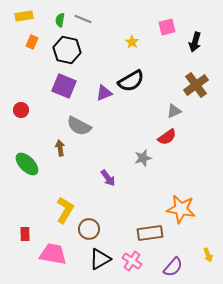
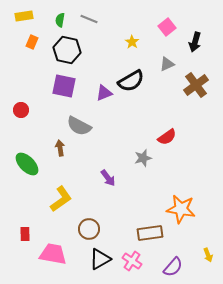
gray line: moved 6 px right
pink square: rotated 24 degrees counterclockwise
purple square: rotated 10 degrees counterclockwise
gray triangle: moved 7 px left, 47 px up
yellow L-shape: moved 4 px left, 11 px up; rotated 24 degrees clockwise
